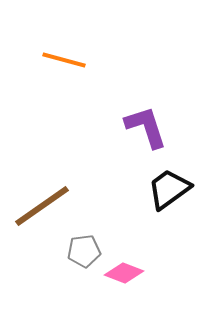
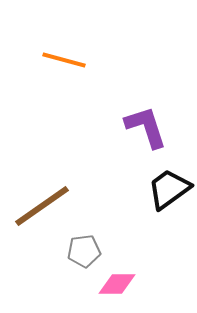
pink diamond: moved 7 px left, 11 px down; rotated 21 degrees counterclockwise
